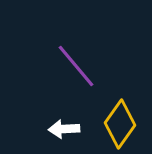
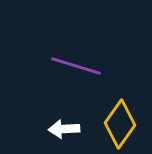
purple line: rotated 33 degrees counterclockwise
